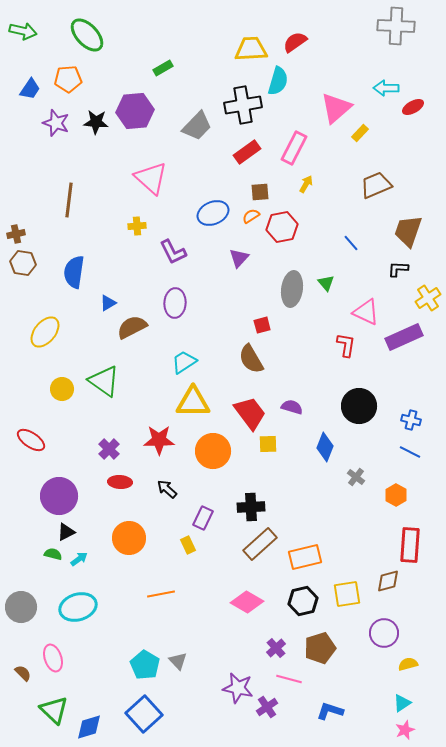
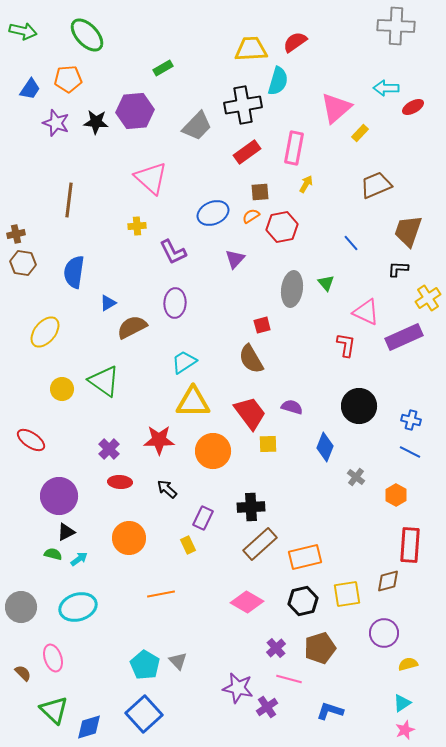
pink rectangle at (294, 148): rotated 16 degrees counterclockwise
purple triangle at (239, 258): moved 4 px left, 1 px down
